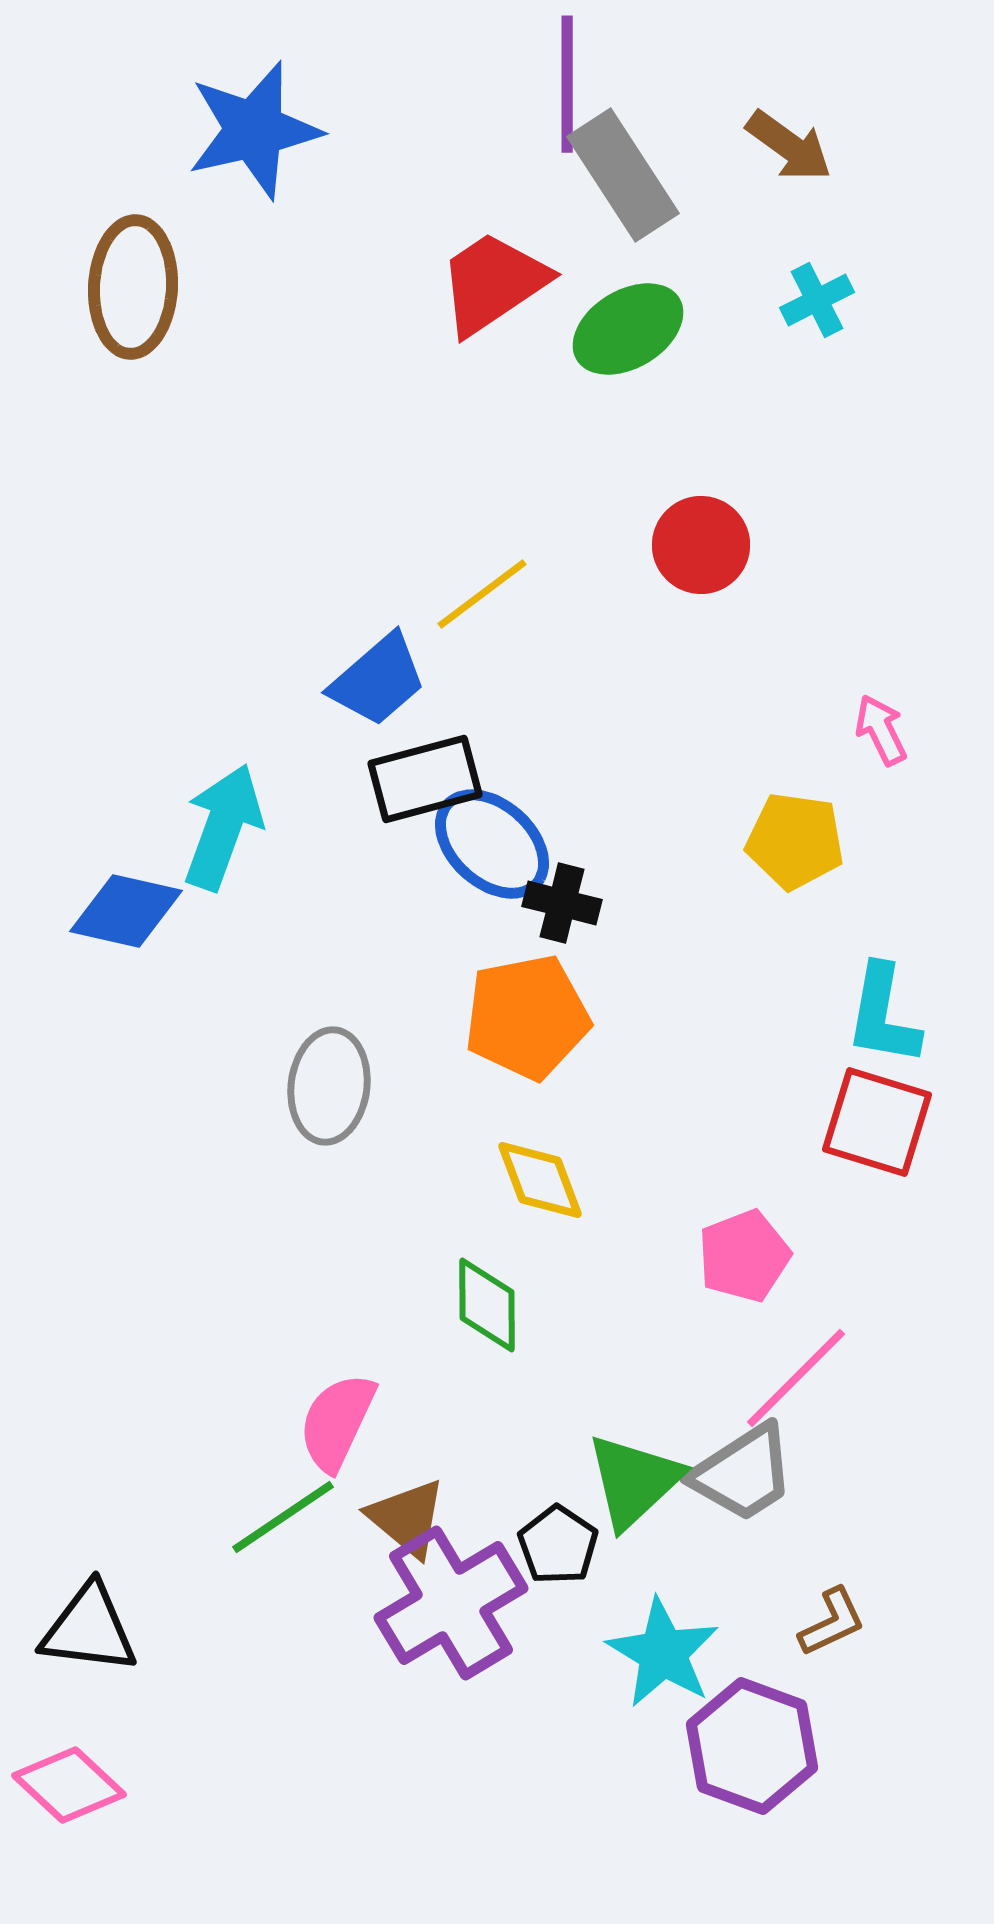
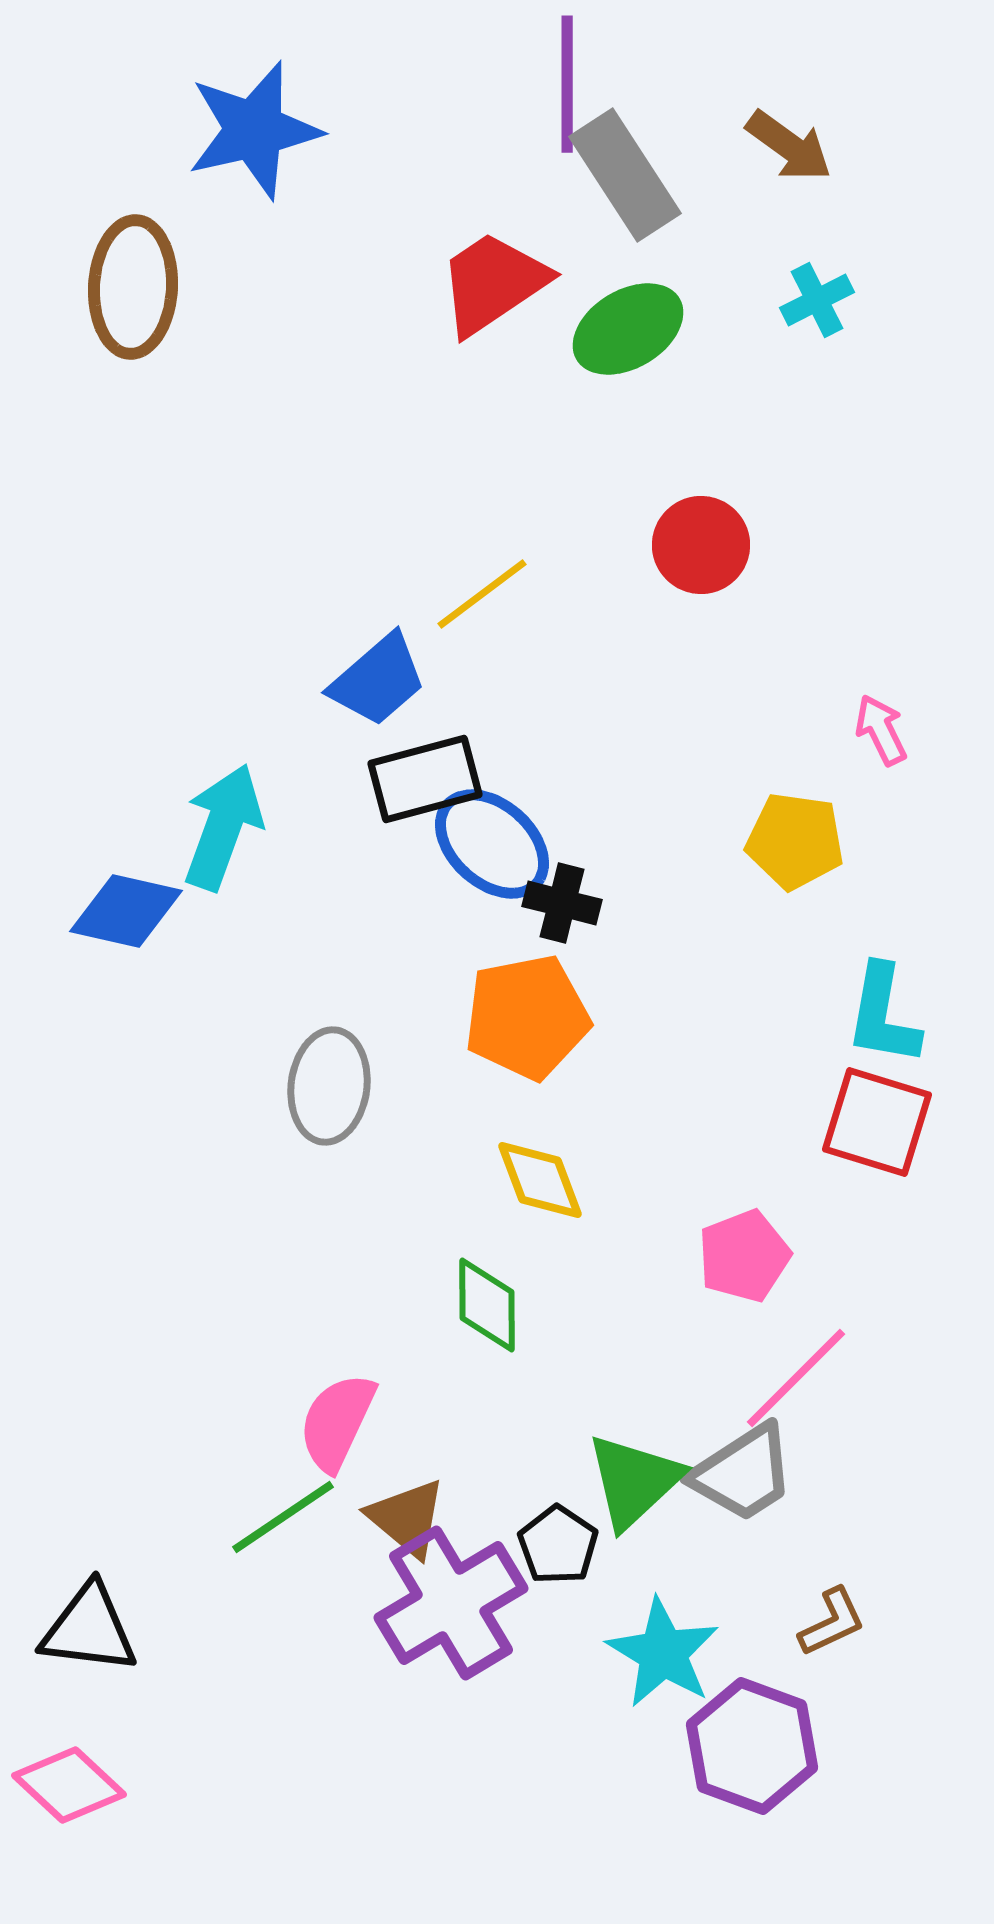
gray rectangle: moved 2 px right
